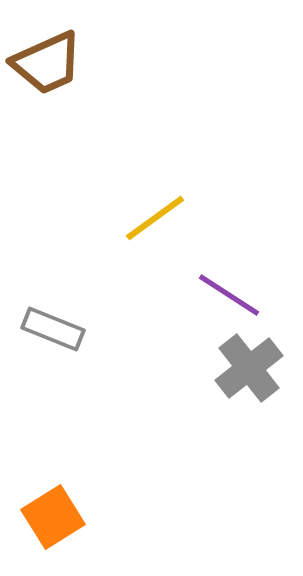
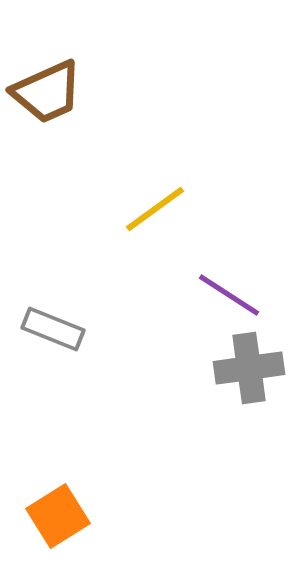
brown trapezoid: moved 29 px down
yellow line: moved 9 px up
gray cross: rotated 30 degrees clockwise
orange square: moved 5 px right, 1 px up
